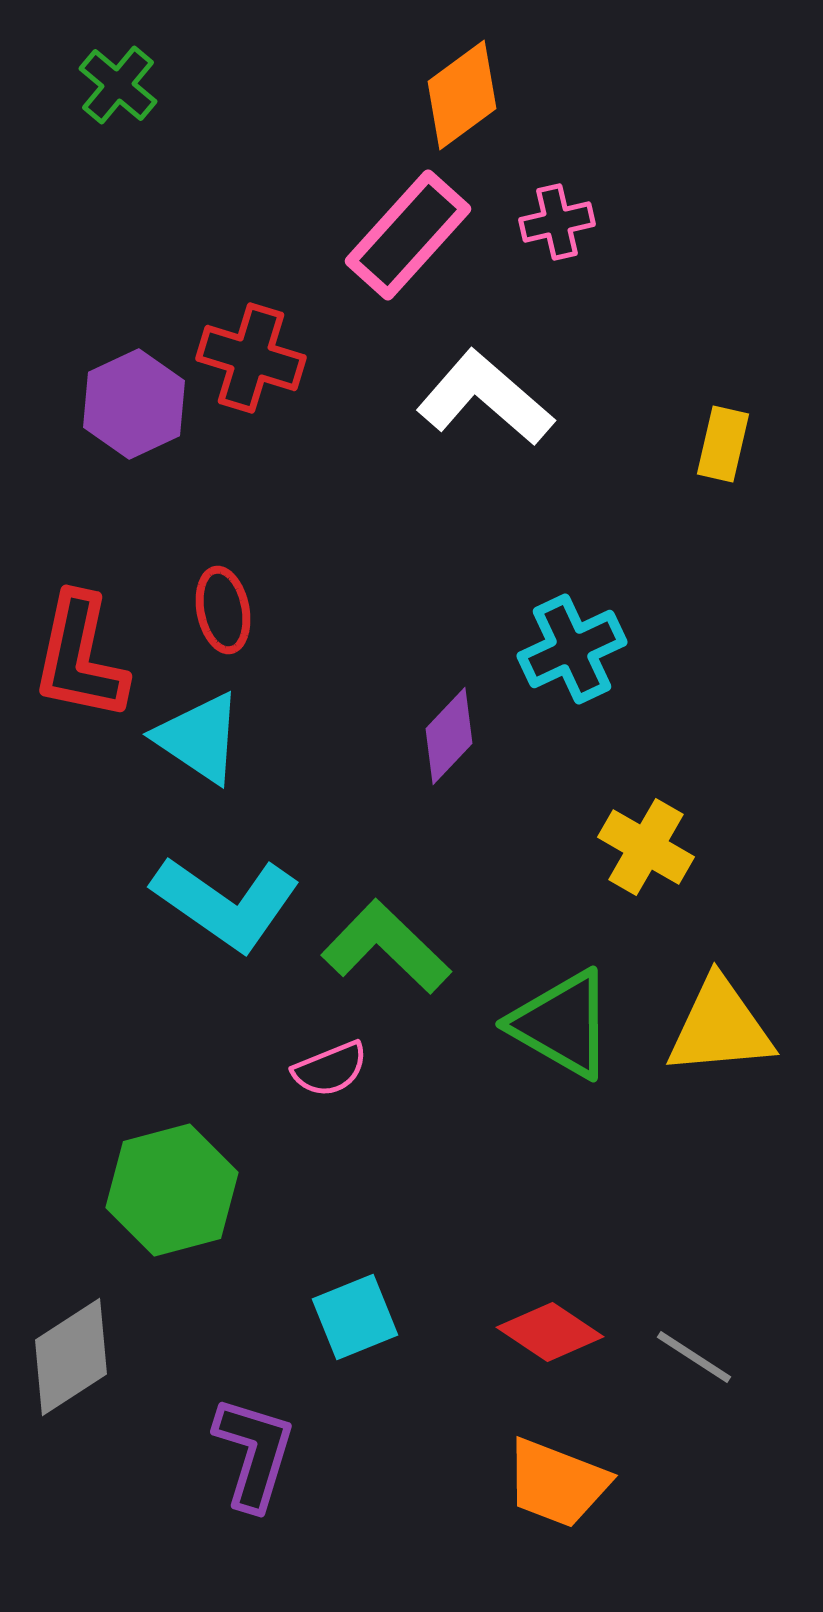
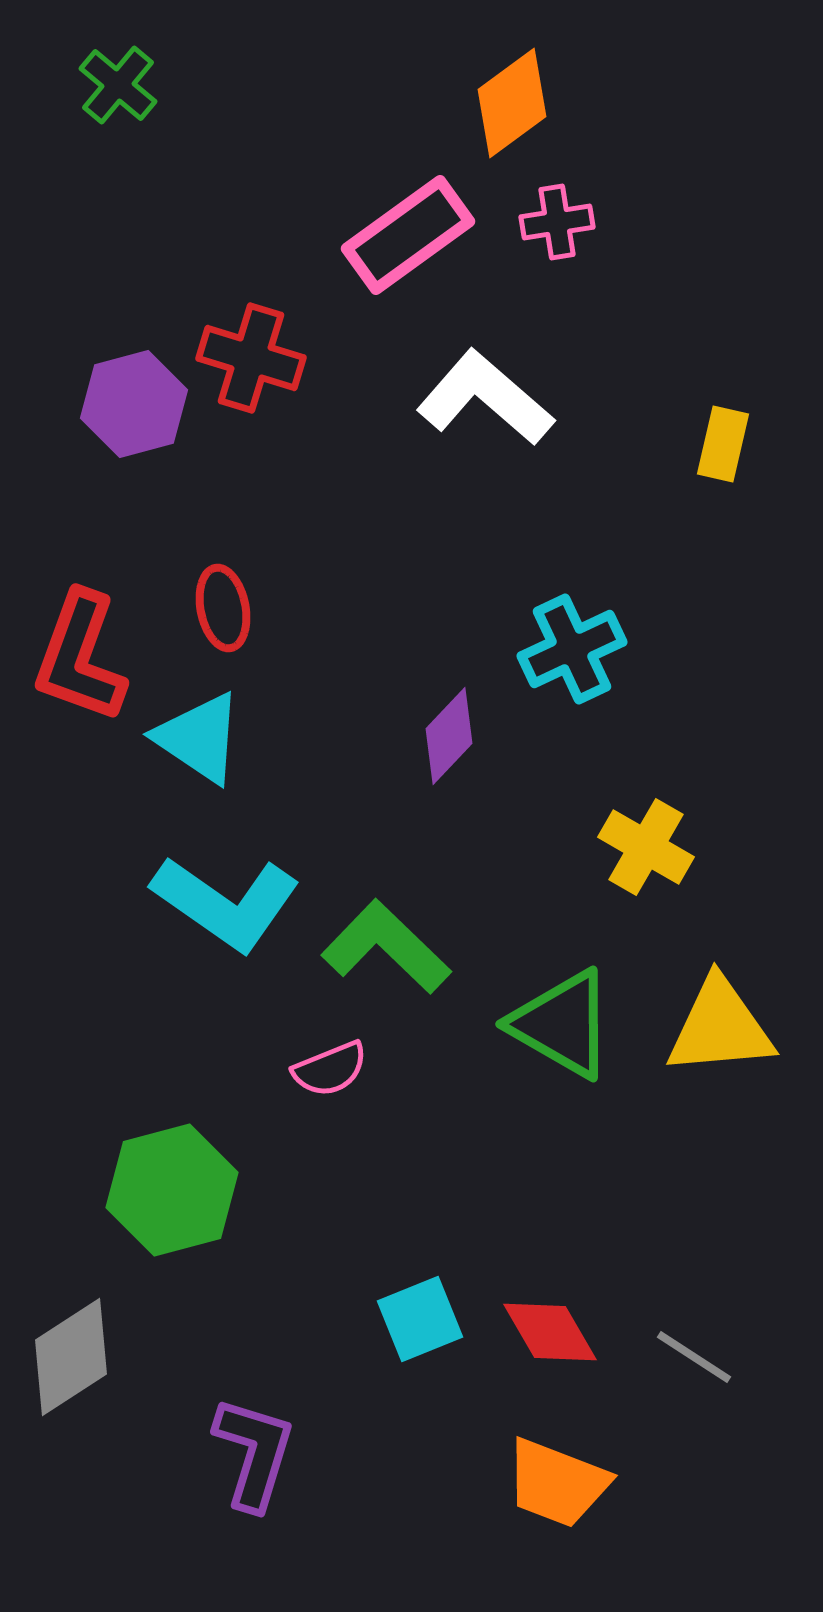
orange diamond: moved 50 px right, 8 px down
pink cross: rotated 4 degrees clockwise
pink rectangle: rotated 12 degrees clockwise
purple hexagon: rotated 10 degrees clockwise
red ellipse: moved 2 px up
red L-shape: rotated 8 degrees clockwise
cyan square: moved 65 px right, 2 px down
red diamond: rotated 26 degrees clockwise
